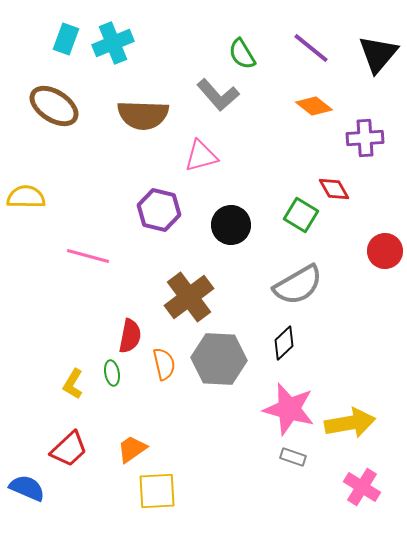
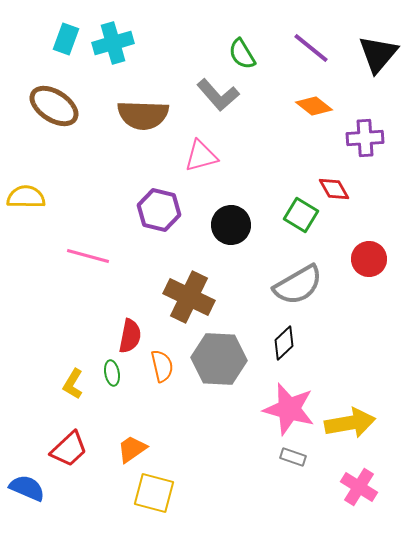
cyan cross: rotated 6 degrees clockwise
red circle: moved 16 px left, 8 px down
brown cross: rotated 27 degrees counterclockwise
orange semicircle: moved 2 px left, 2 px down
pink cross: moved 3 px left
yellow square: moved 3 px left, 2 px down; rotated 18 degrees clockwise
